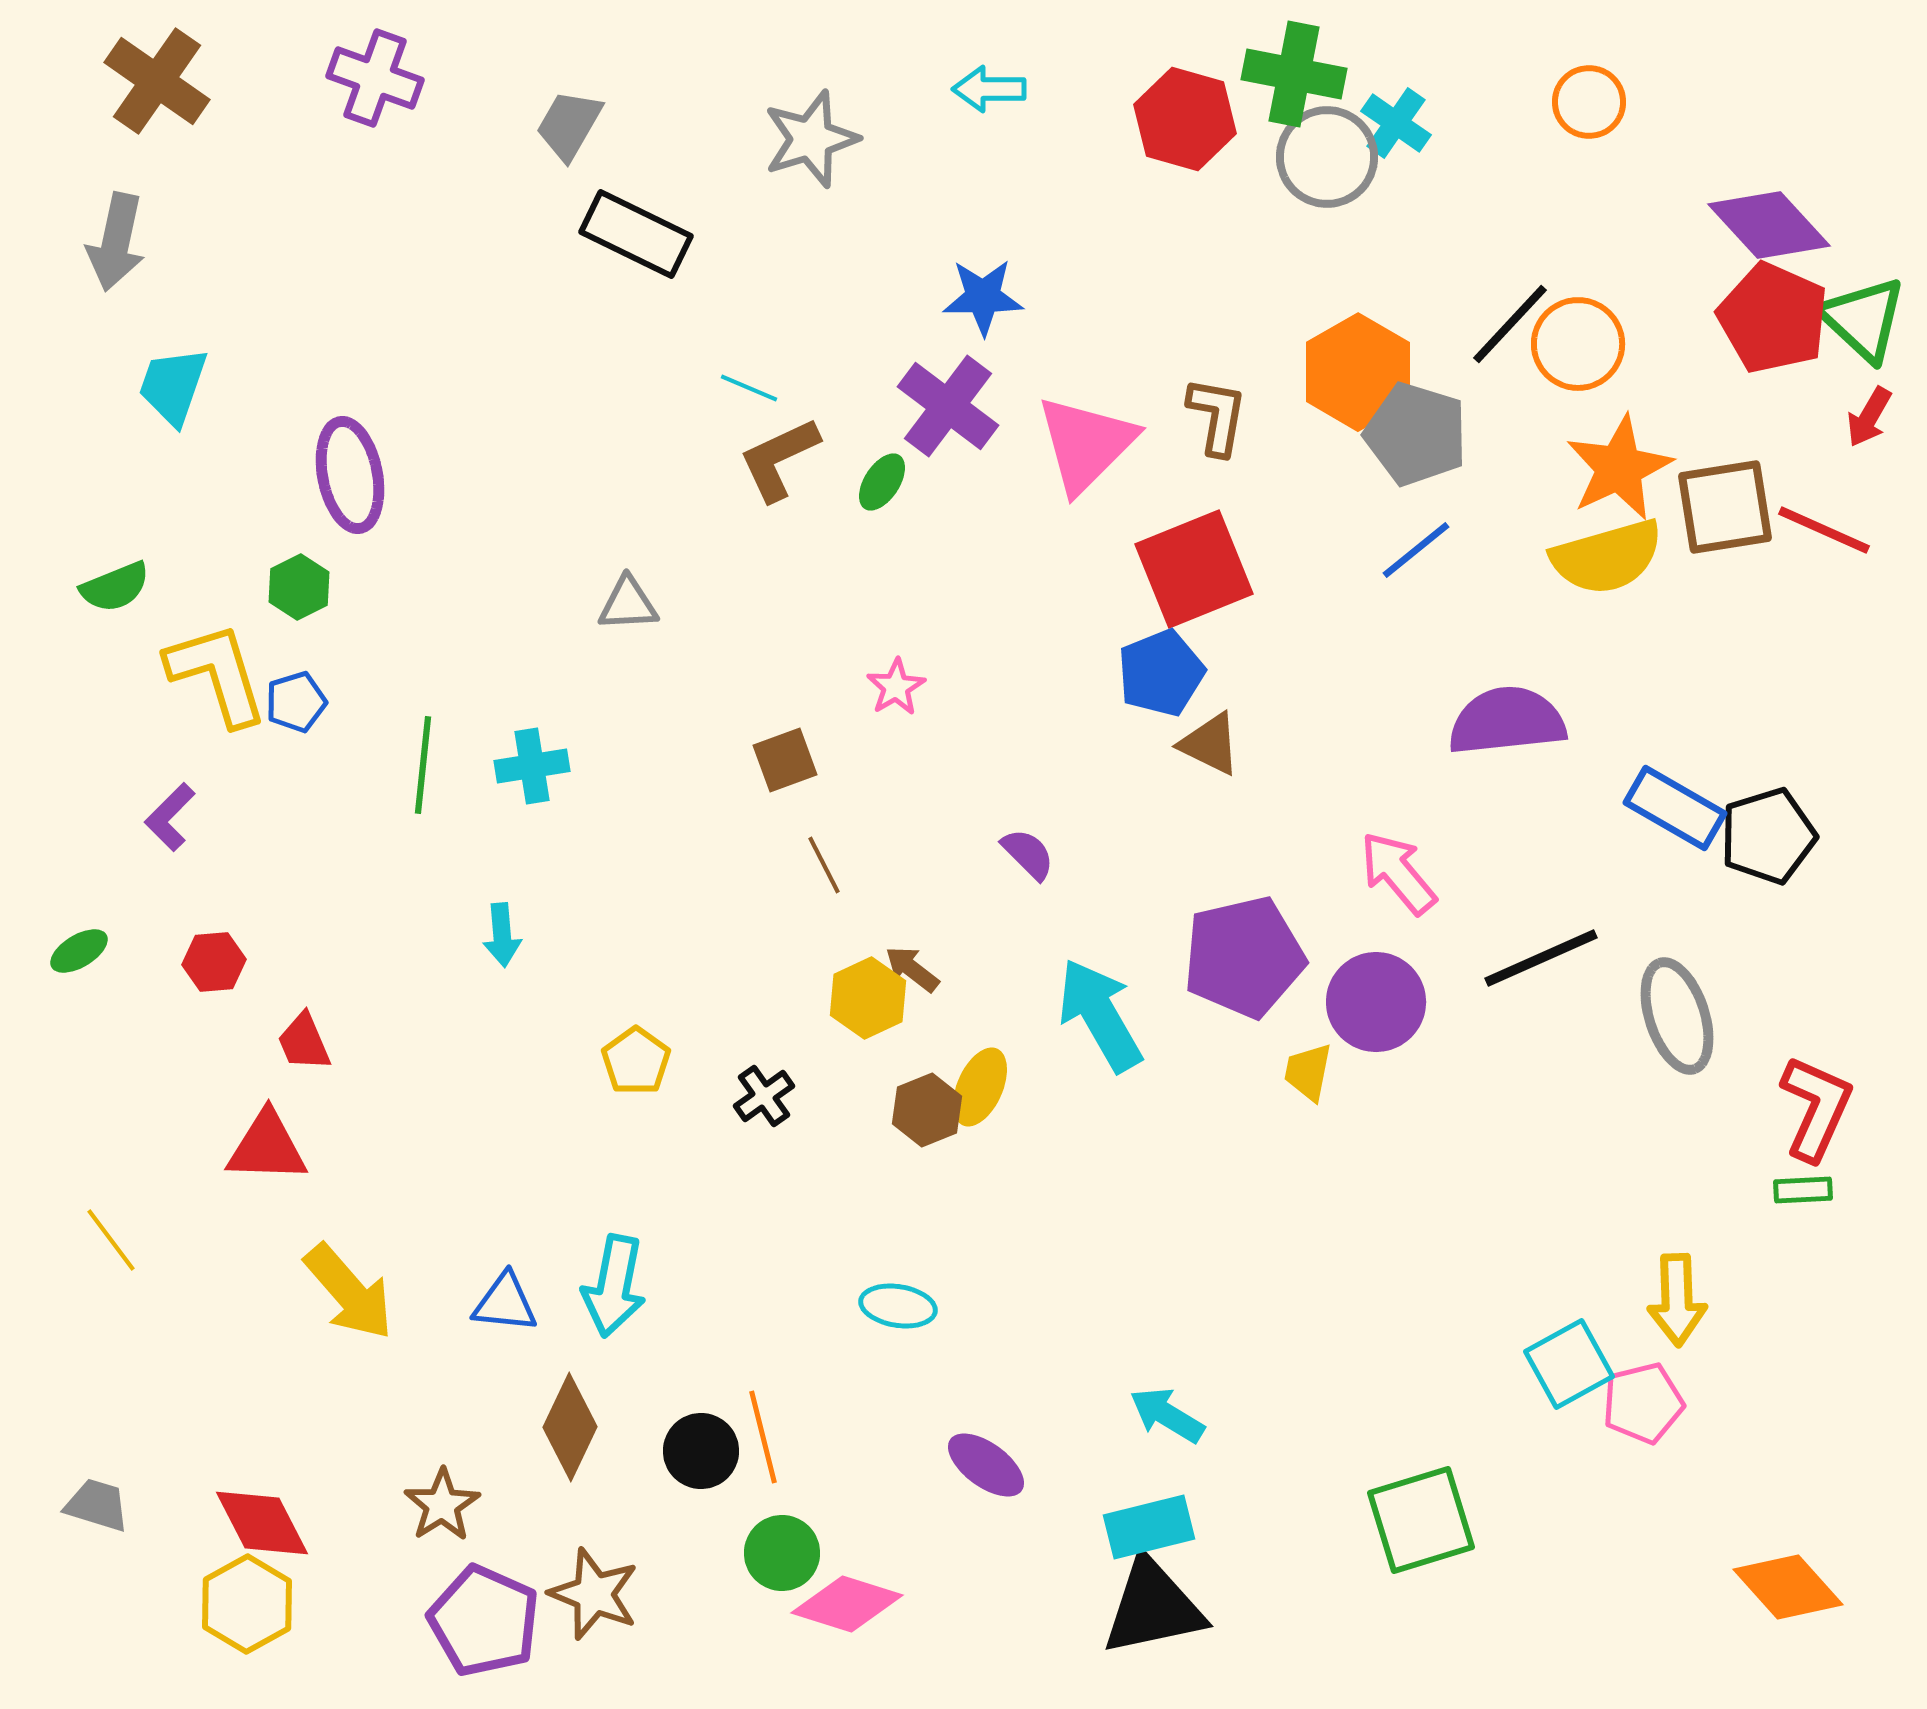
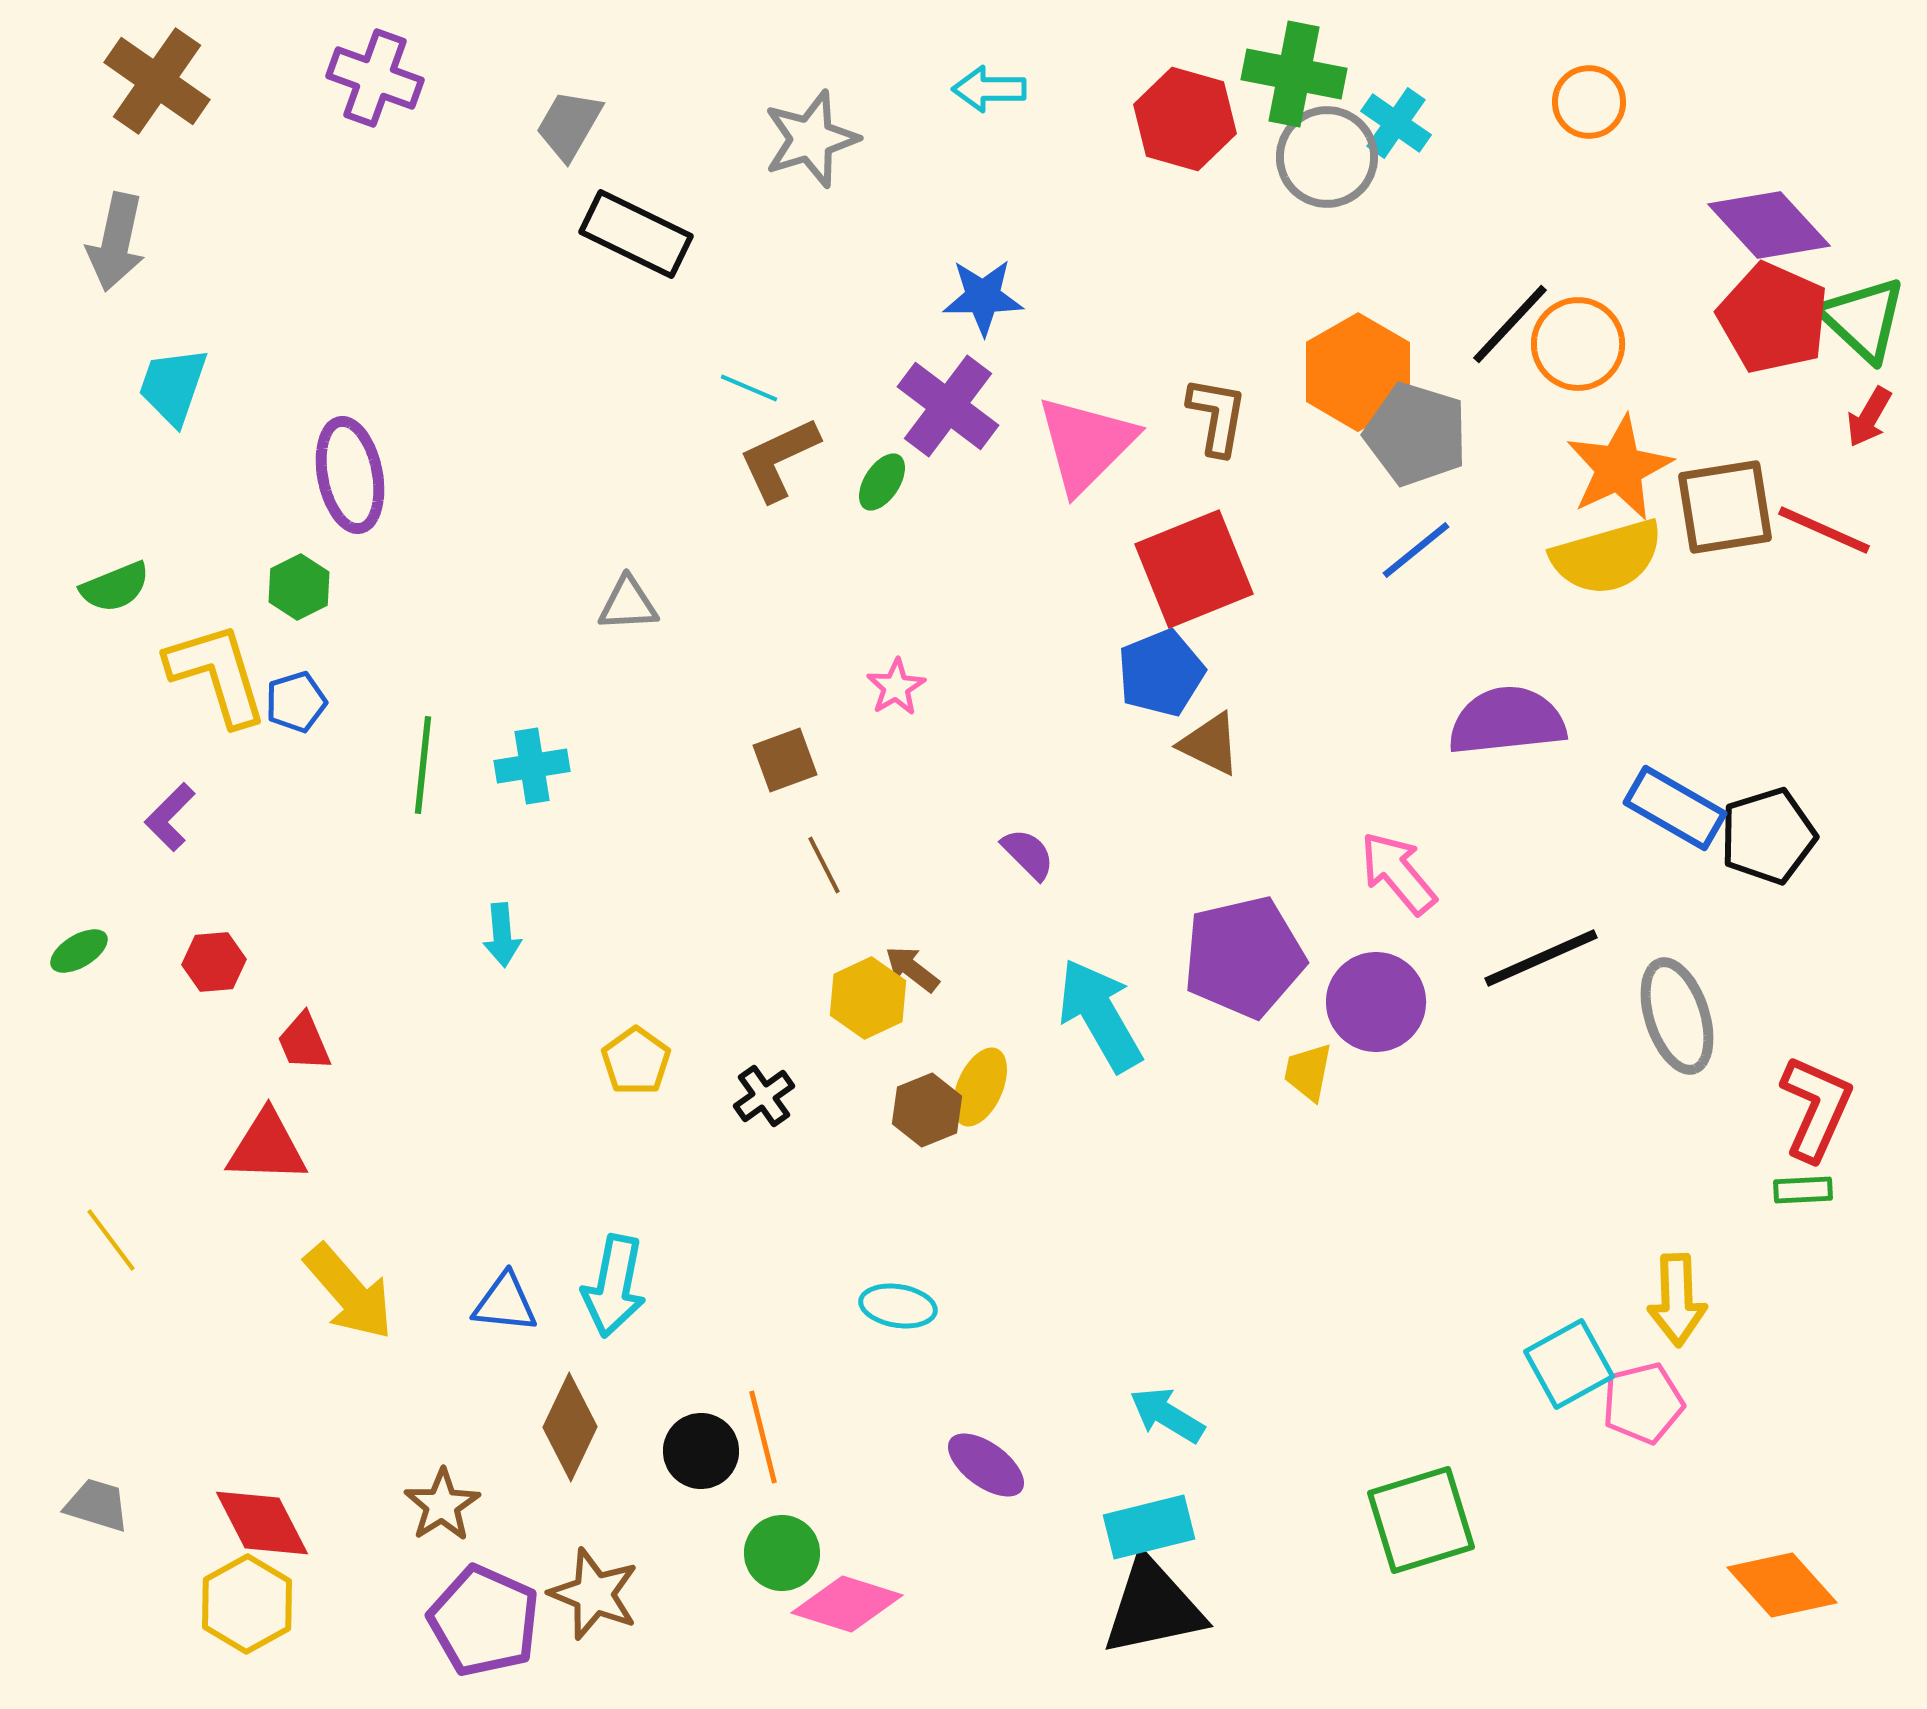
orange diamond at (1788, 1587): moved 6 px left, 2 px up
